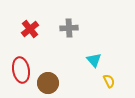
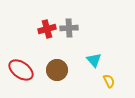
red cross: moved 17 px right; rotated 24 degrees clockwise
red ellipse: rotated 45 degrees counterclockwise
brown circle: moved 9 px right, 13 px up
